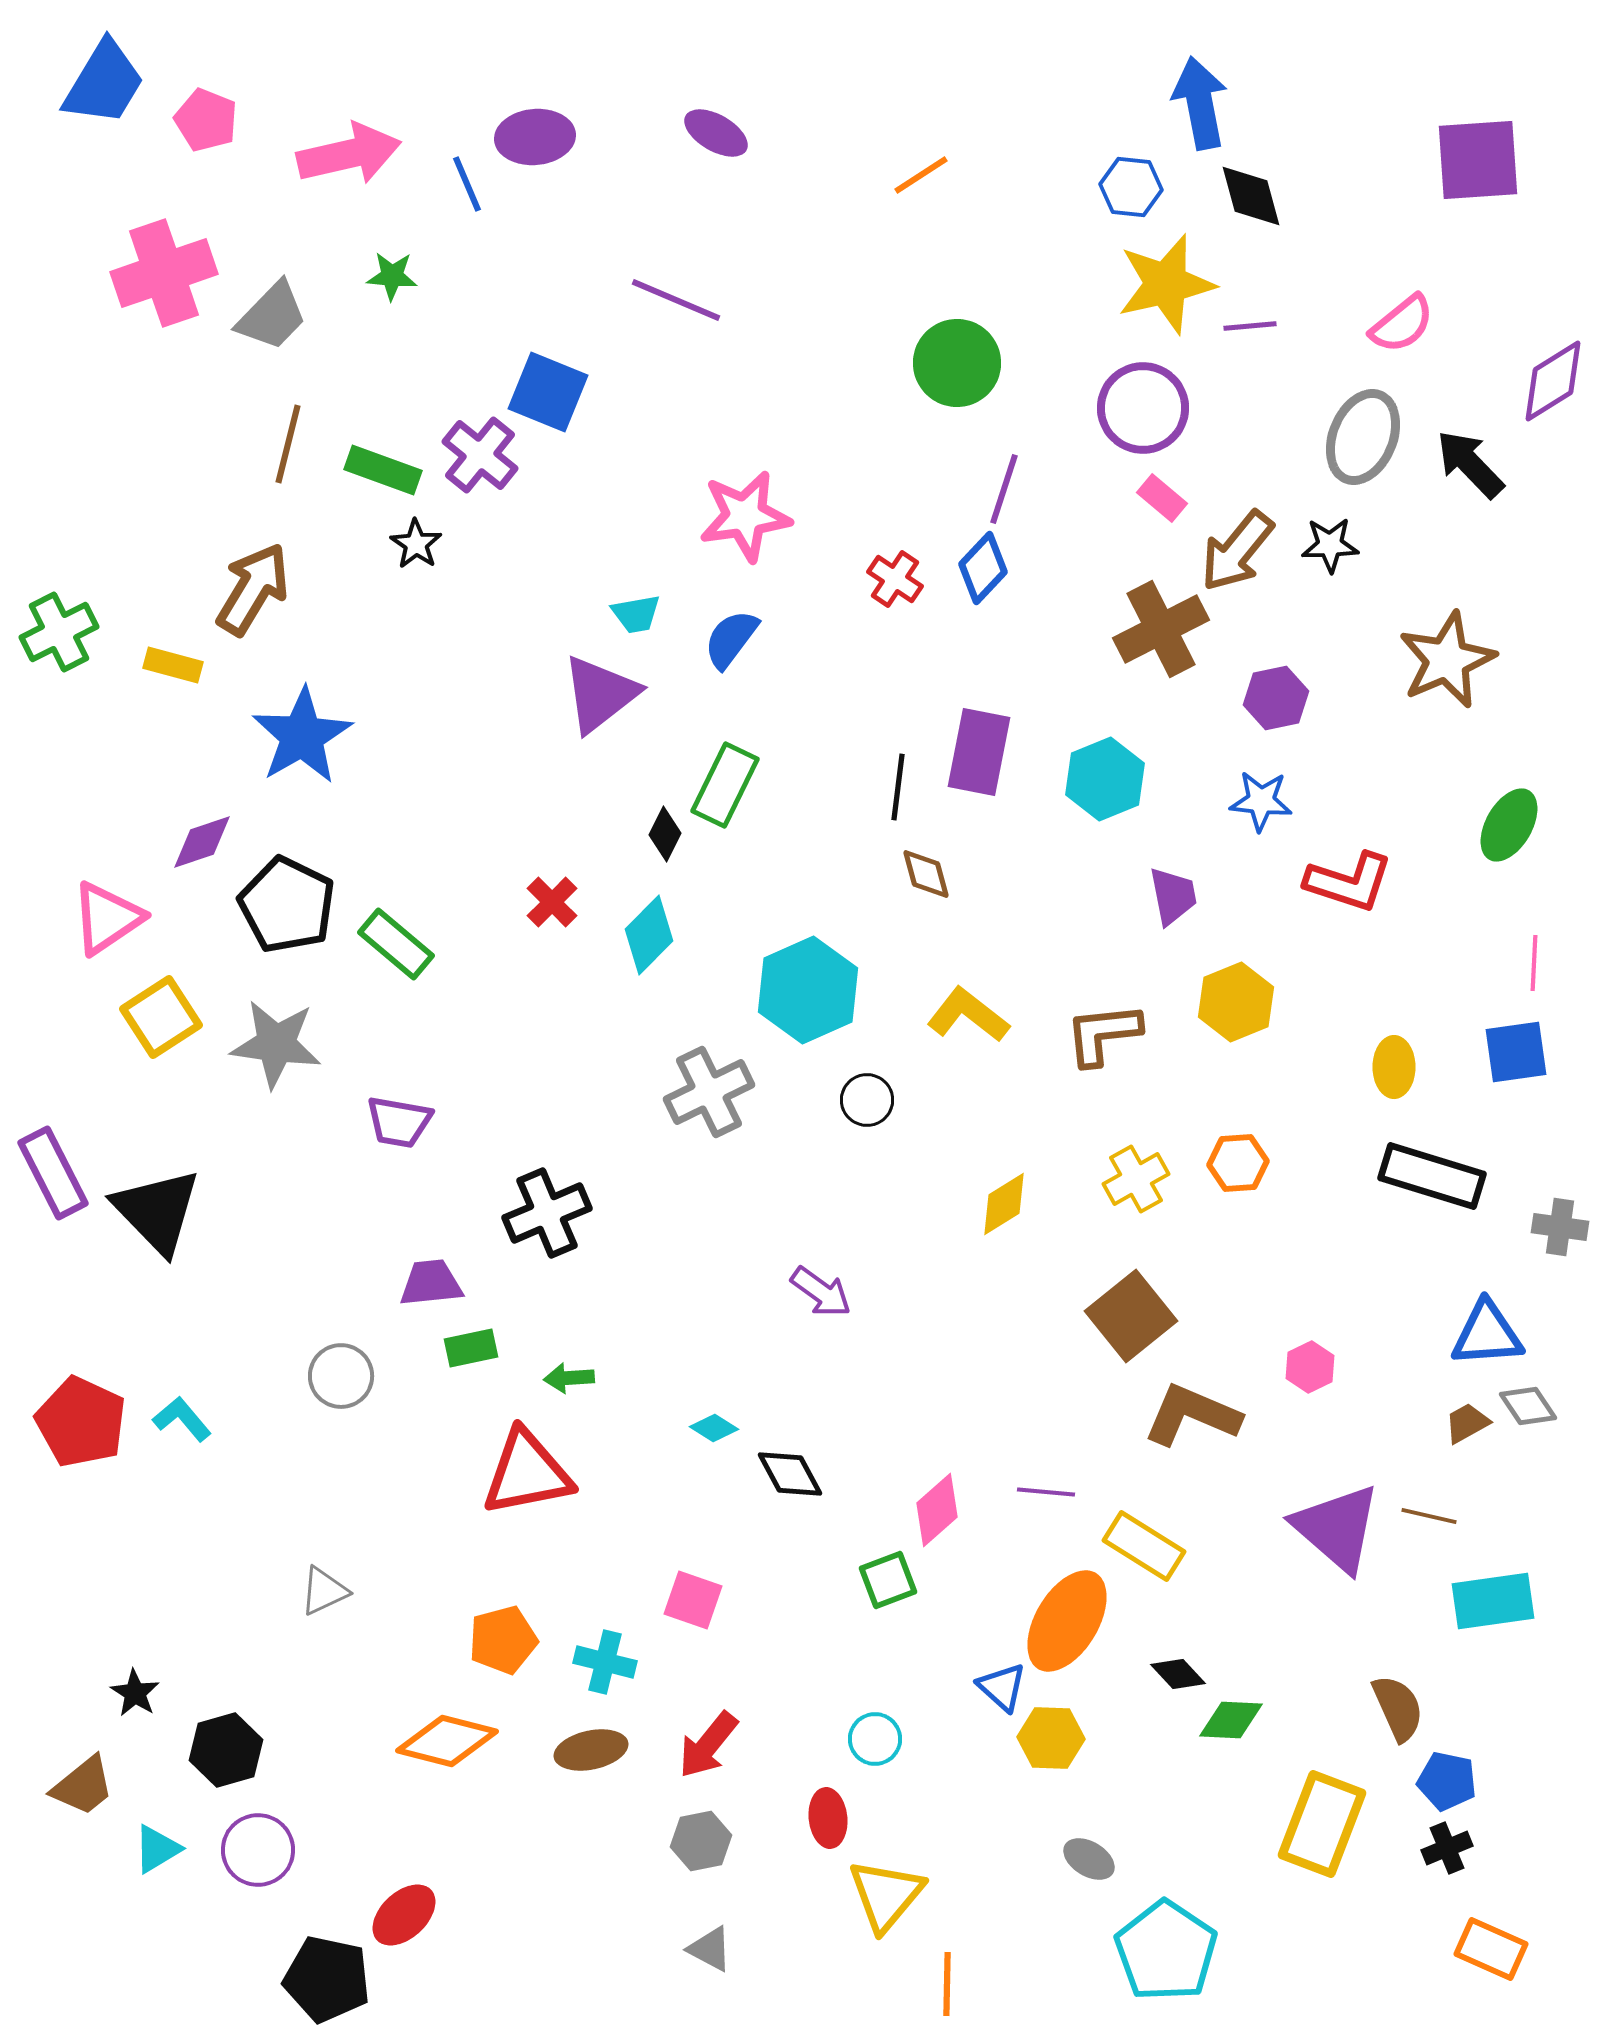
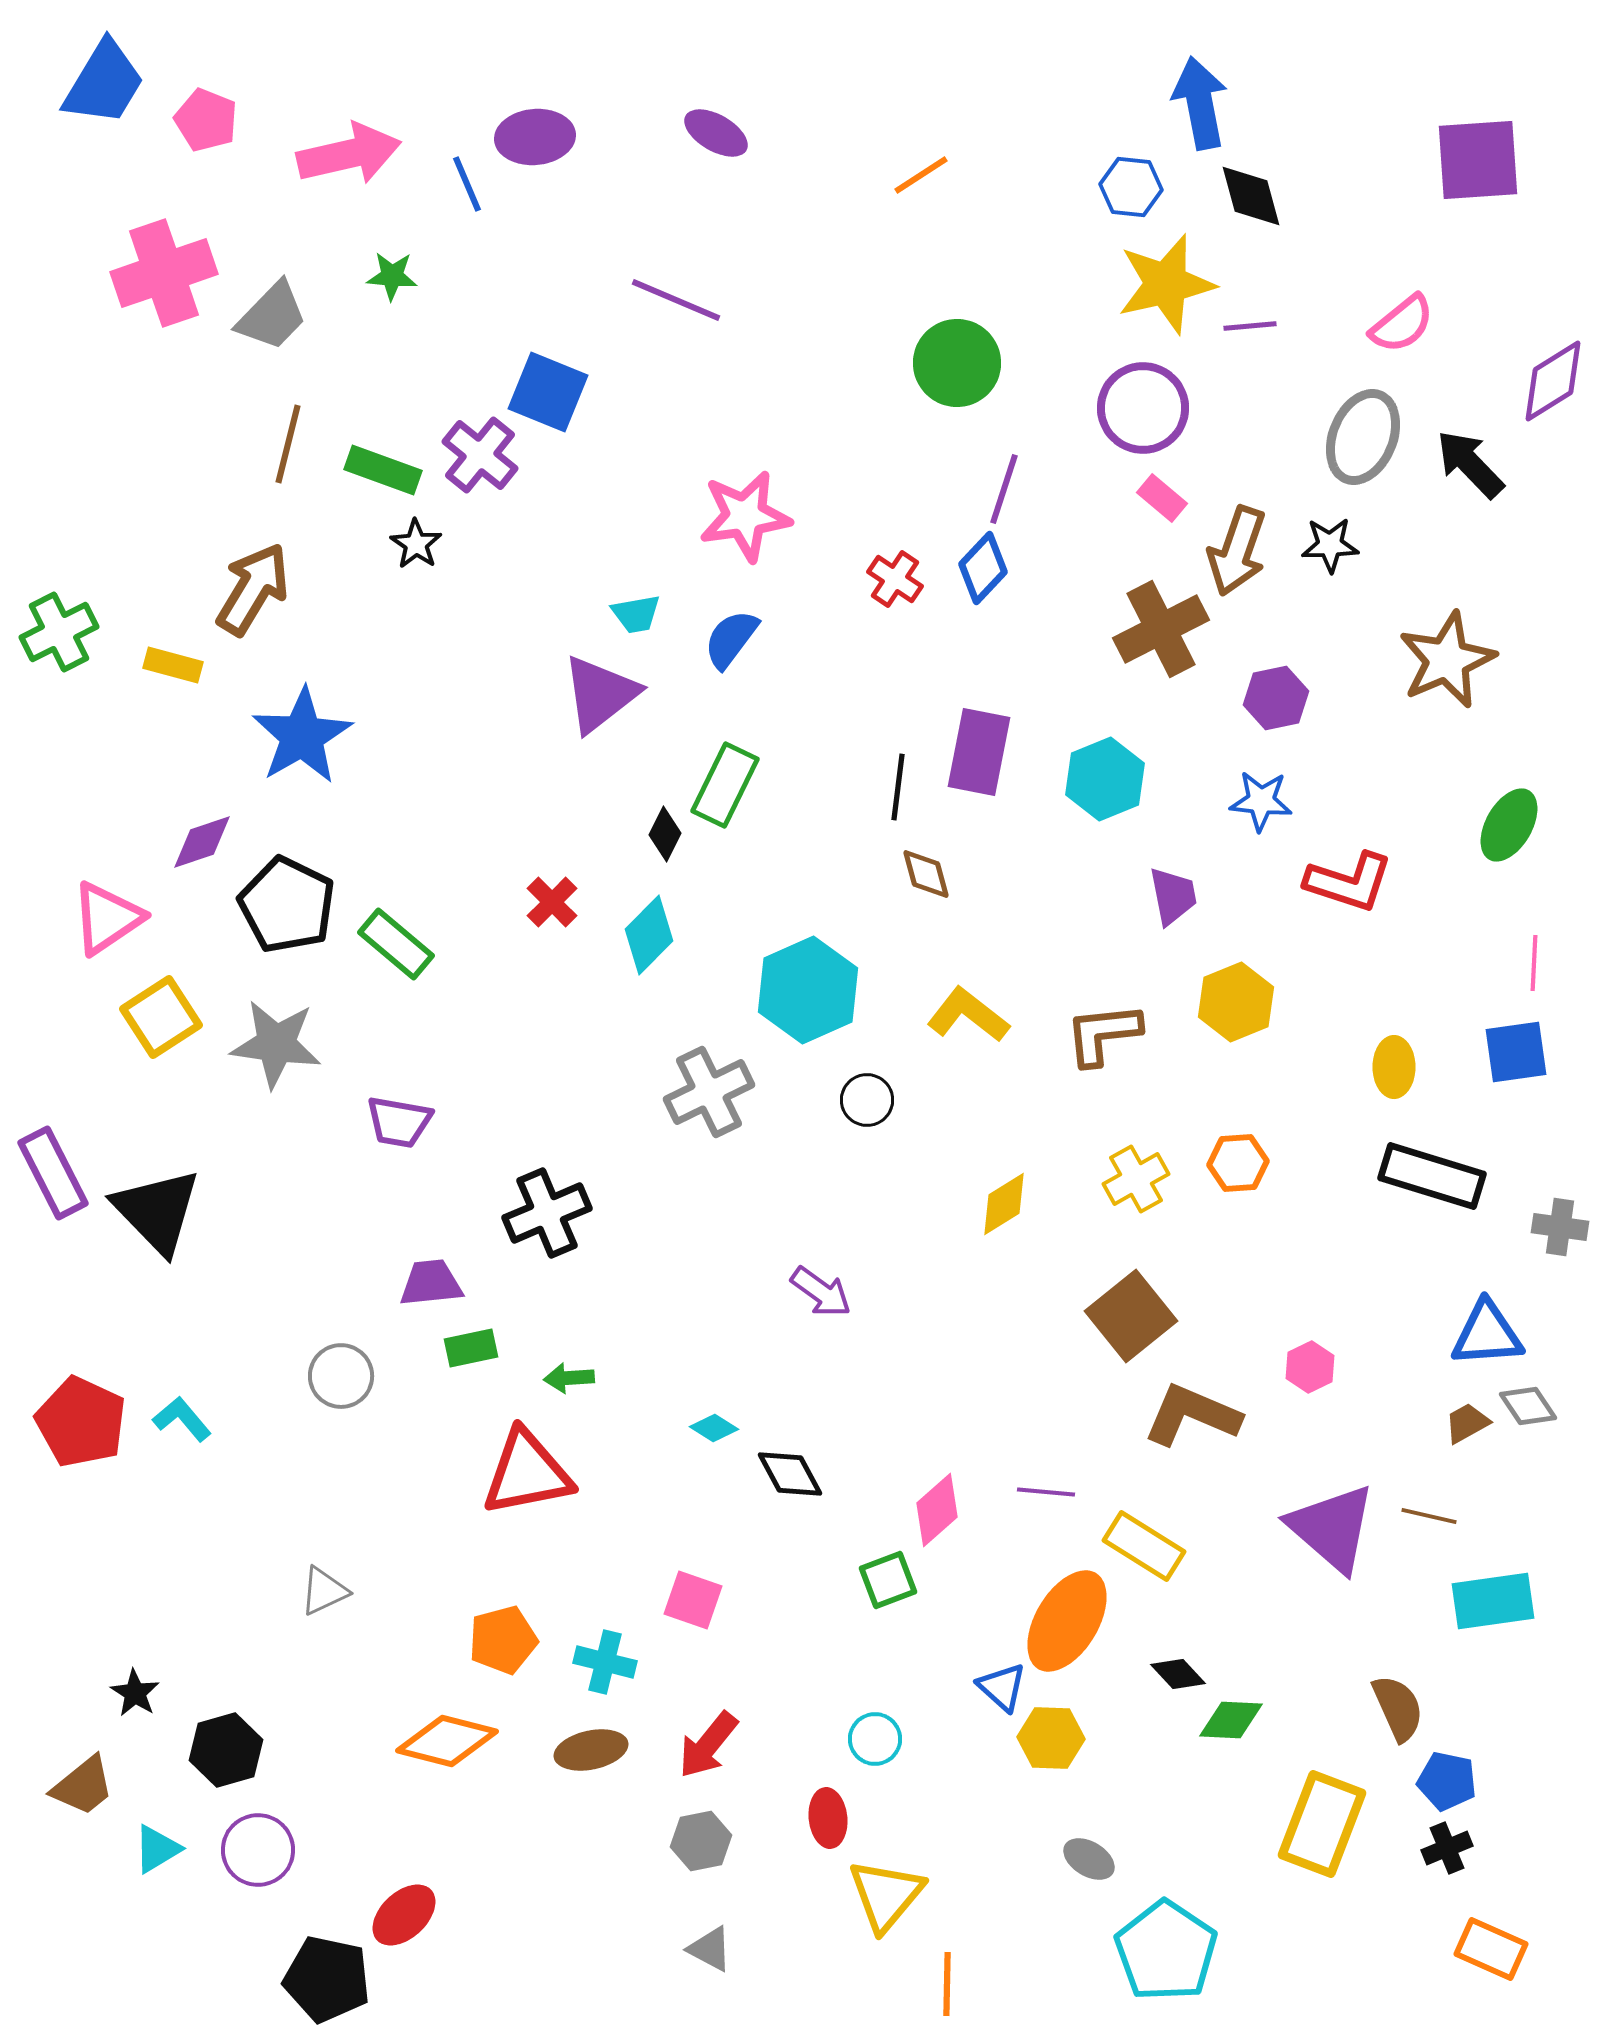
brown arrow at (1237, 551): rotated 20 degrees counterclockwise
purple triangle at (1337, 1528): moved 5 px left
